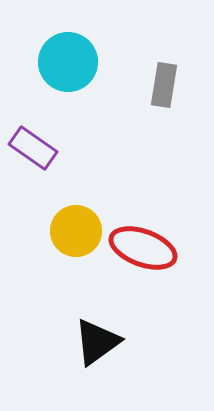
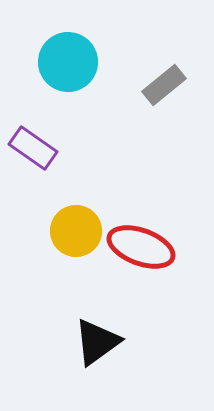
gray rectangle: rotated 42 degrees clockwise
red ellipse: moved 2 px left, 1 px up
